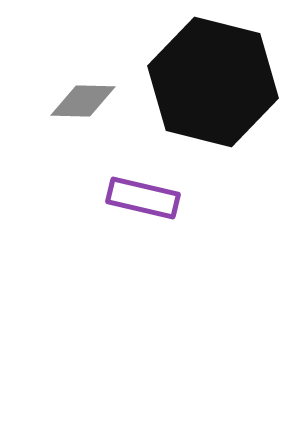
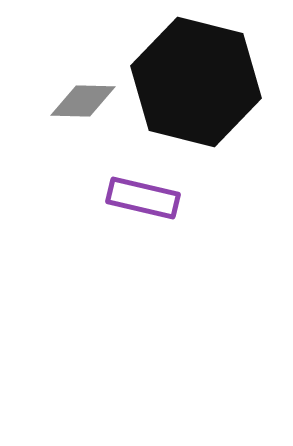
black hexagon: moved 17 px left
